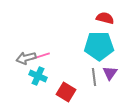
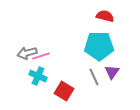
red semicircle: moved 2 px up
gray arrow: moved 1 px right, 5 px up
purple triangle: moved 2 px right, 1 px up
gray line: rotated 18 degrees counterclockwise
red square: moved 2 px left, 1 px up
